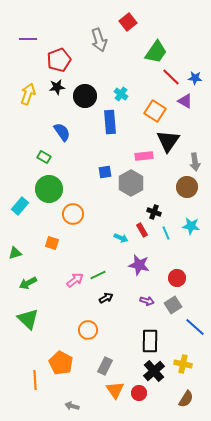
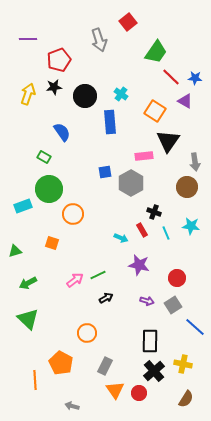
black star at (57, 87): moved 3 px left
cyan rectangle at (20, 206): moved 3 px right; rotated 30 degrees clockwise
green triangle at (15, 253): moved 2 px up
orange circle at (88, 330): moved 1 px left, 3 px down
